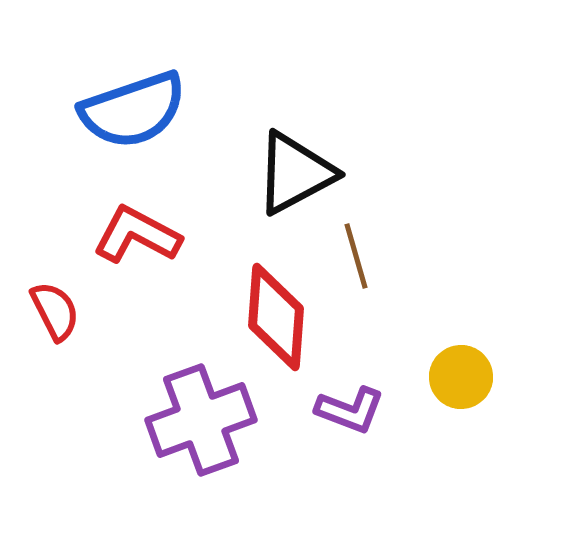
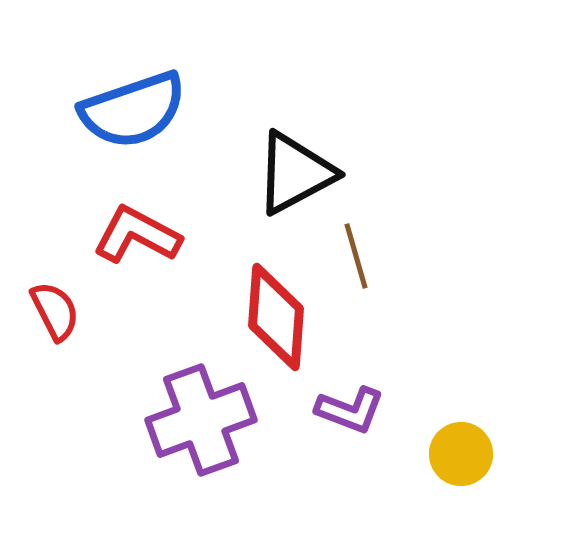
yellow circle: moved 77 px down
